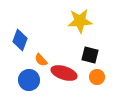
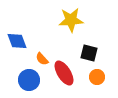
yellow star: moved 9 px left, 1 px up
blue diamond: moved 3 px left, 1 px down; rotated 40 degrees counterclockwise
black square: moved 1 px left, 2 px up
orange semicircle: moved 1 px right, 1 px up
red ellipse: rotated 40 degrees clockwise
